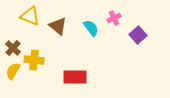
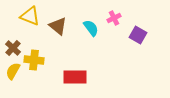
purple square: rotated 18 degrees counterclockwise
